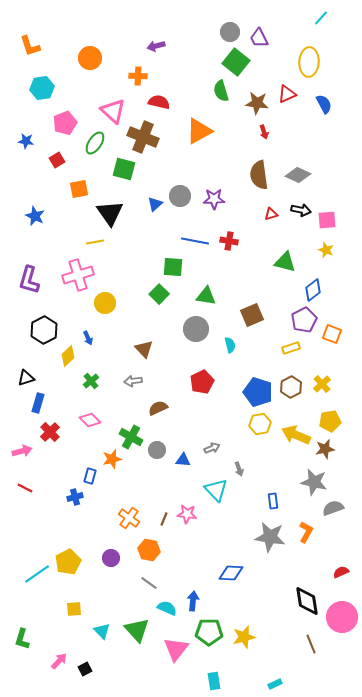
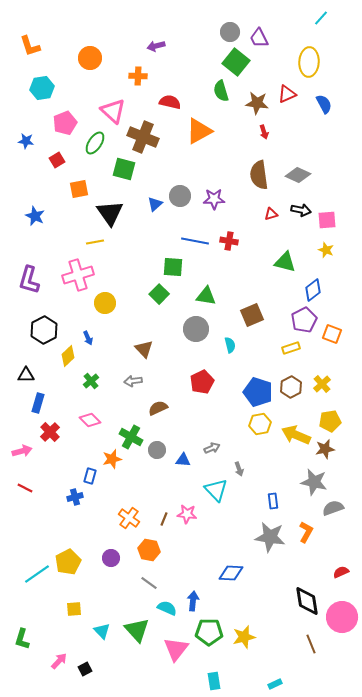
red semicircle at (159, 102): moved 11 px right
black triangle at (26, 378): moved 3 px up; rotated 18 degrees clockwise
